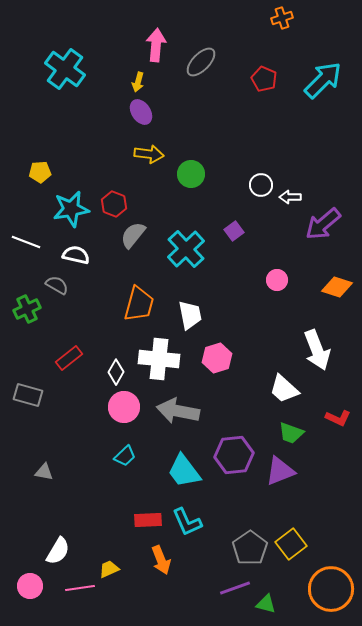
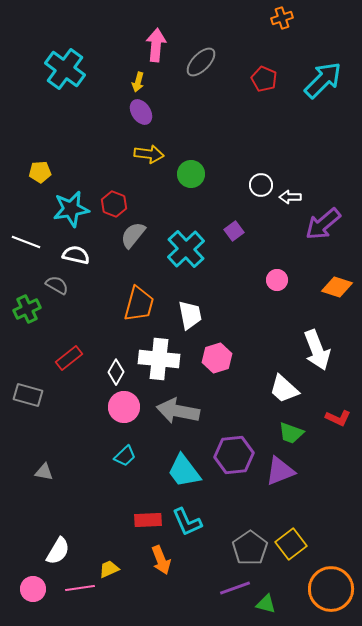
pink circle at (30, 586): moved 3 px right, 3 px down
